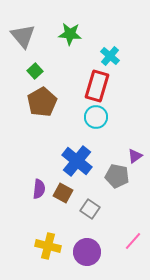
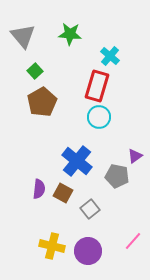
cyan circle: moved 3 px right
gray square: rotated 18 degrees clockwise
yellow cross: moved 4 px right
purple circle: moved 1 px right, 1 px up
